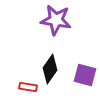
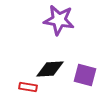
purple star: moved 3 px right
black diamond: rotated 52 degrees clockwise
